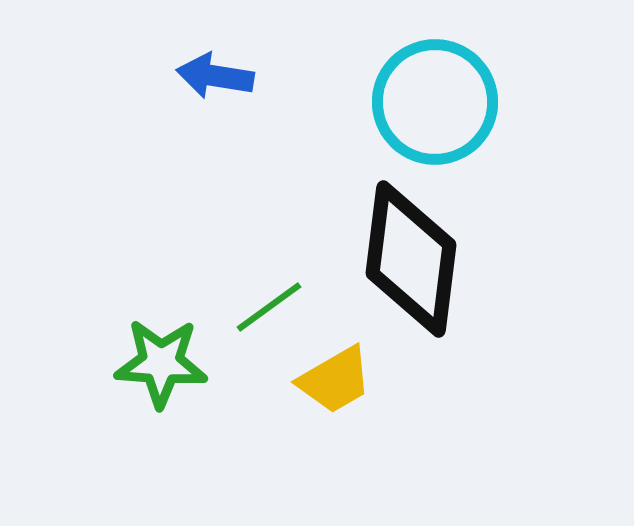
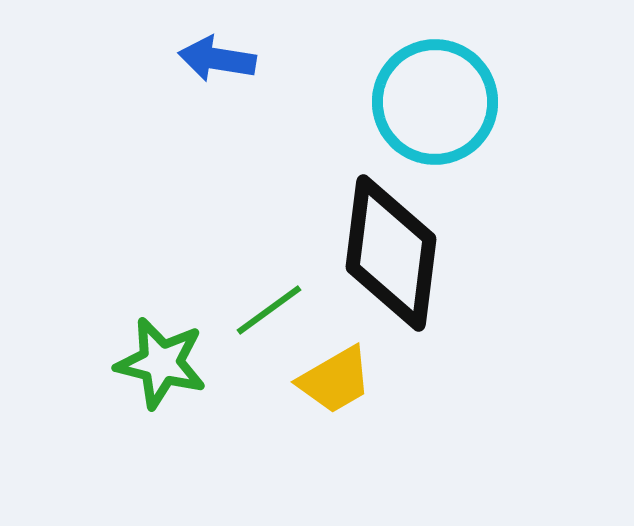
blue arrow: moved 2 px right, 17 px up
black diamond: moved 20 px left, 6 px up
green line: moved 3 px down
green star: rotated 10 degrees clockwise
